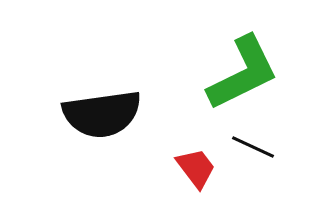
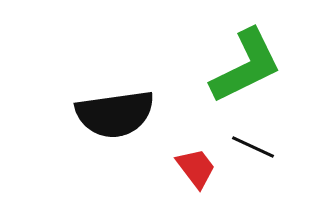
green L-shape: moved 3 px right, 7 px up
black semicircle: moved 13 px right
